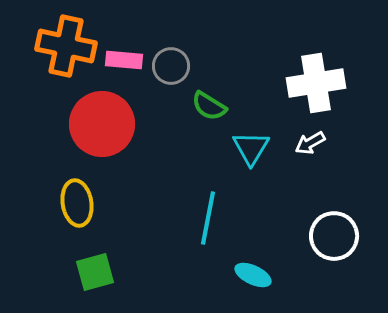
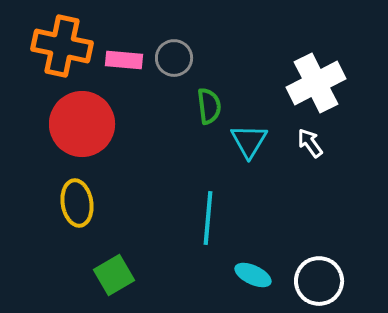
orange cross: moved 4 px left
gray circle: moved 3 px right, 8 px up
white cross: rotated 18 degrees counterclockwise
green semicircle: rotated 129 degrees counterclockwise
red circle: moved 20 px left
white arrow: rotated 84 degrees clockwise
cyan triangle: moved 2 px left, 7 px up
cyan line: rotated 6 degrees counterclockwise
white circle: moved 15 px left, 45 px down
green square: moved 19 px right, 3 px down; rotated 15 degrees counterclockwise
